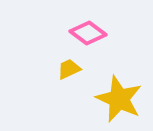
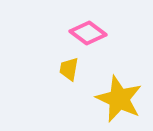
yellow trapezoid: rotated 55 degrees counterclockwise
